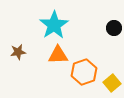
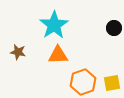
brown star: rotated 21 degrees clockwise
orange hexagon: moved 1 px left, 10 px down
yellow square: rotated 30 degrees clockwise
